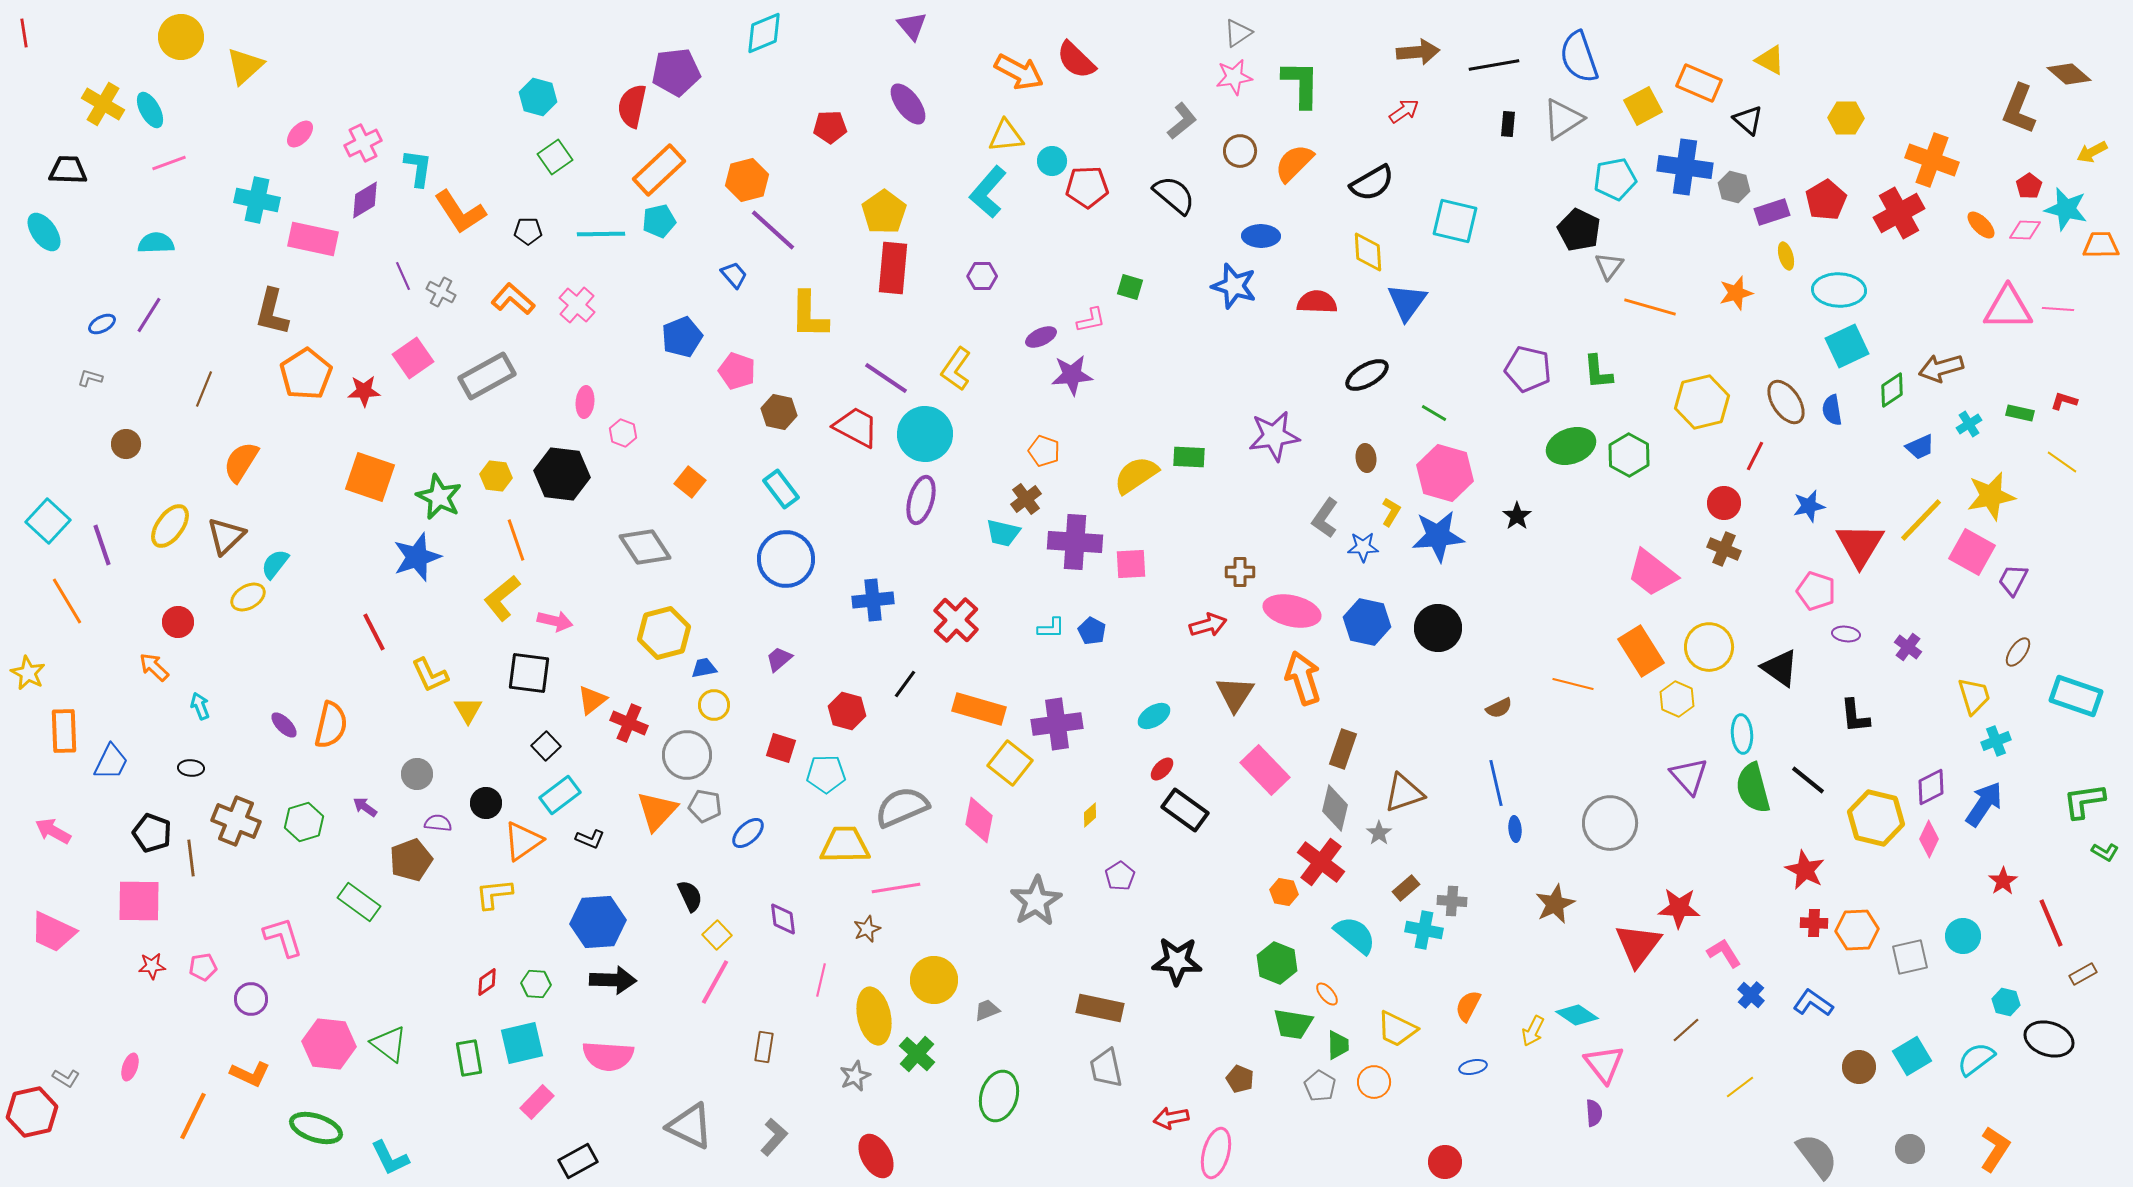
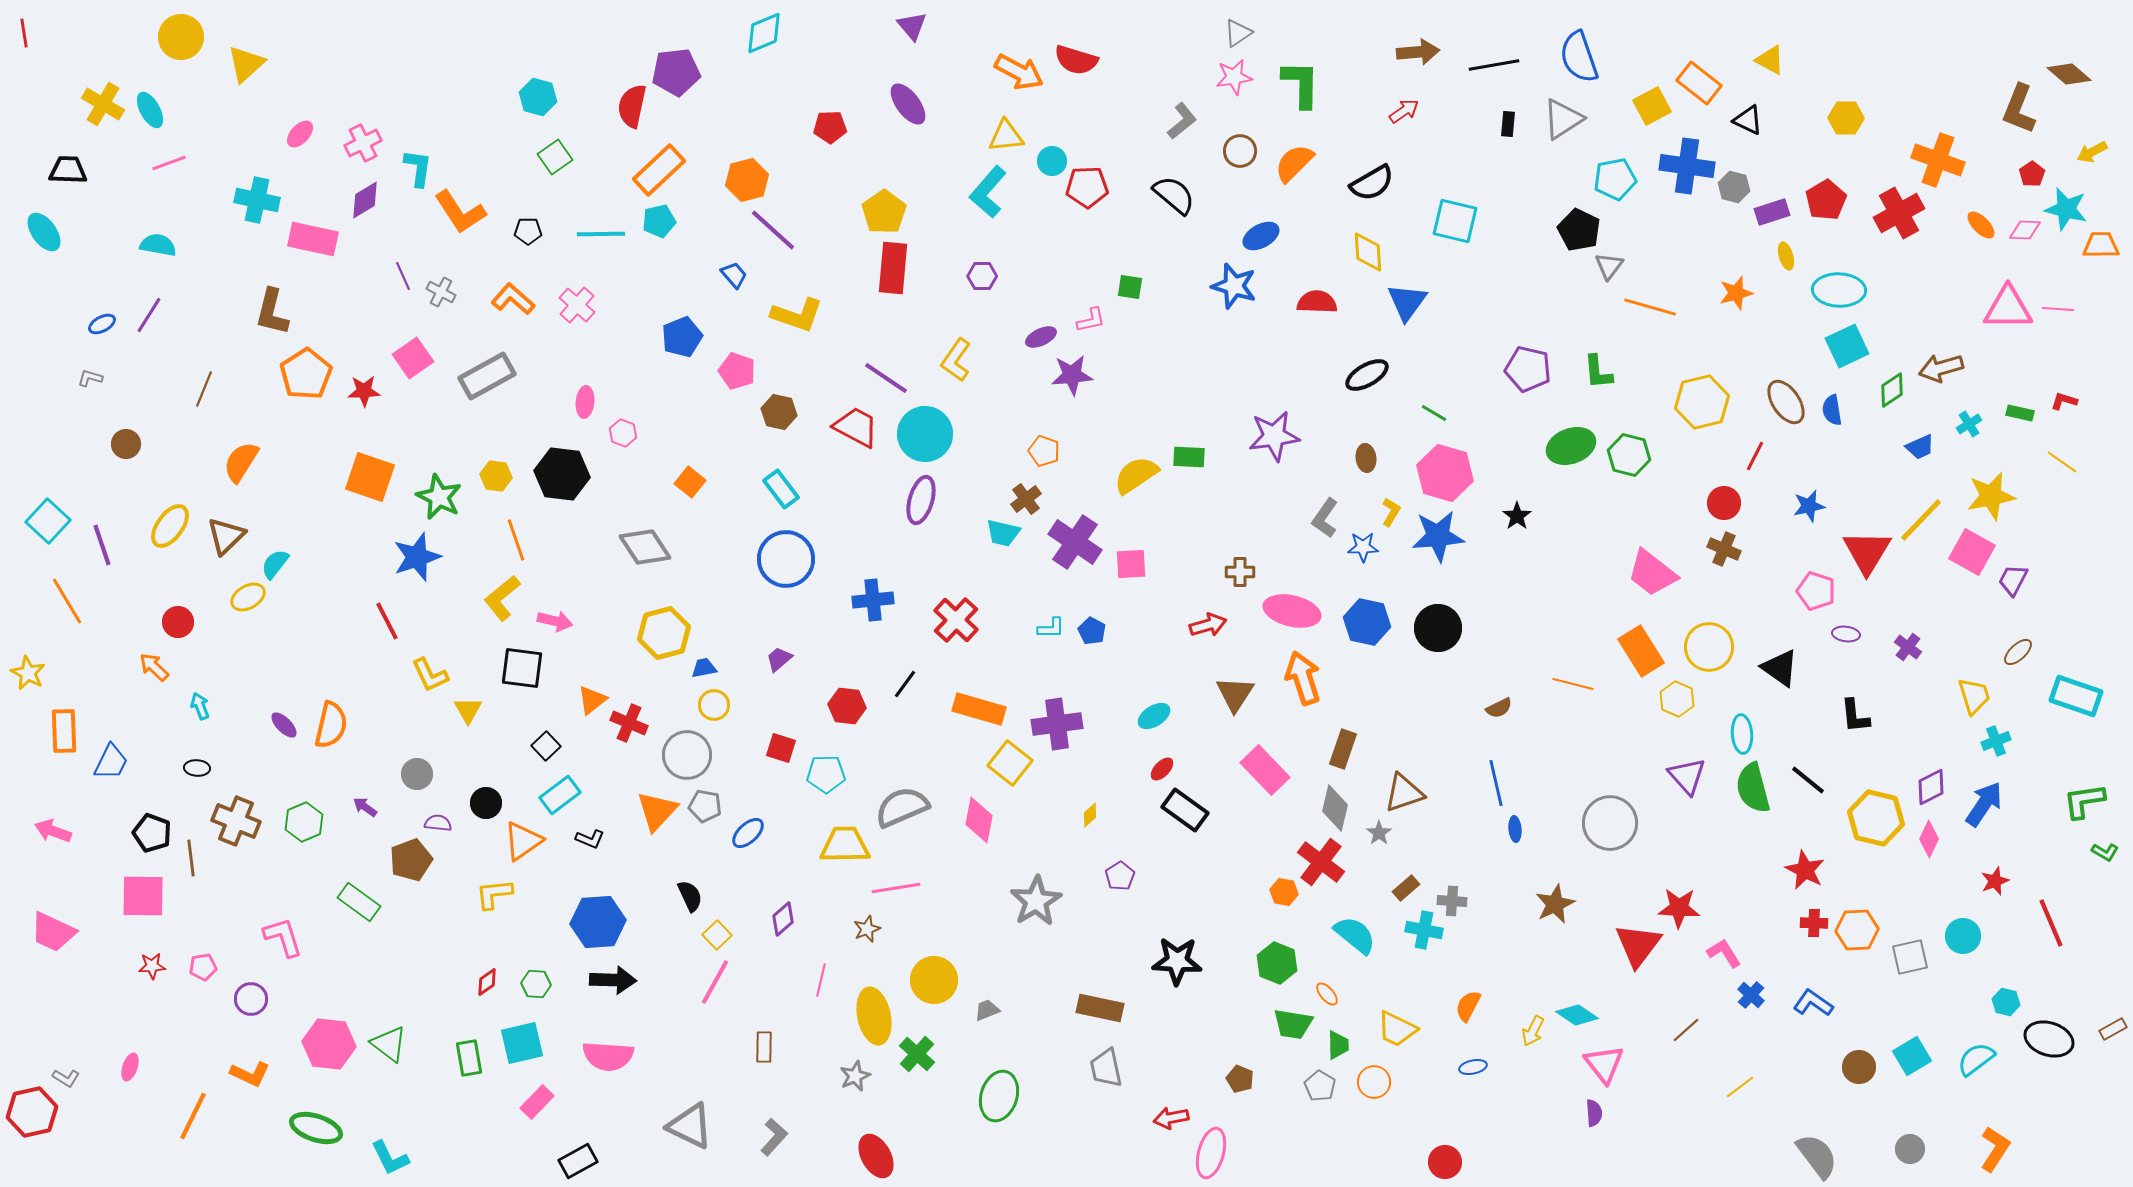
red semicircle at (1076, 60): rotated 27 degrees counterclockwise
yellow triangle at (245, 66): moved 1 px right, 2 px up
orange rectangle at (1699, 83): rotated 15 degrees clockwise
yellow square at (1643, 106): moved 9 px right
black triangle at (1748, 120): rotated 16 degrees counterclockwise
orange cross at (1932, 160): moved 6 px right
blue cross at (1685, 167): moved 2 px right, 1 px up
red pentagon at (2029, 186): moved 3 px right, 12 px up
blue ellipse at (1261, 236): rotated 30 degrees counterclockwise
cyan semicircle at (156, 243): moved 2 px right, 2 px down; rotated 12 degrees clockwise
green square at (1130, 287): rotated 8 degrees counterclockwise
yellow L-shape at (809, 315): moved 12 px left; rotated 72 degrees counterclockwise
yellow L-shape at (956, 369): moved 9 px up
green hexagon at (1629, 455): rotated 15 degrees counterclockwise
purple cross at (1075, 542): rotated 30 degrees clockwise
red triangle at (1860, 545): moved 7 px right, 7 px down
red line at (374, 632): moved 13 px right, 11 px up
brown ellipse at (2018, 652): rotated 12 degrees clockwise
black square at (529, 673): moved 7 px left, 5 px up
red hexagon at (847, 711): moved 5 px up; rotated 9 degrees counterclockwise
black ellipse at (191, 768): moved 6 px right
purple triangle at (1689, 776): moved 2 px left
green hexagon at (304, 822): rotated 6 degrees counterclockwise
pink arrow at (53, 831): rotated 9 degrees counterclockwise
red star at (2003, 881): moved 8 px left; rotated 12 degrees clockwise
pink square at (139, 901): moved 4 px right, 5 px up
purple diamond at (783, 919): rotated 56 degrees clockwise
brown rectangle at (2083, 974): moved 30 px right, 55 px down
brown rectangle at (764, 1047): rotated 8 degrees counterclockwise
pink ellipse at (1216, 1153): moved 5 px left
